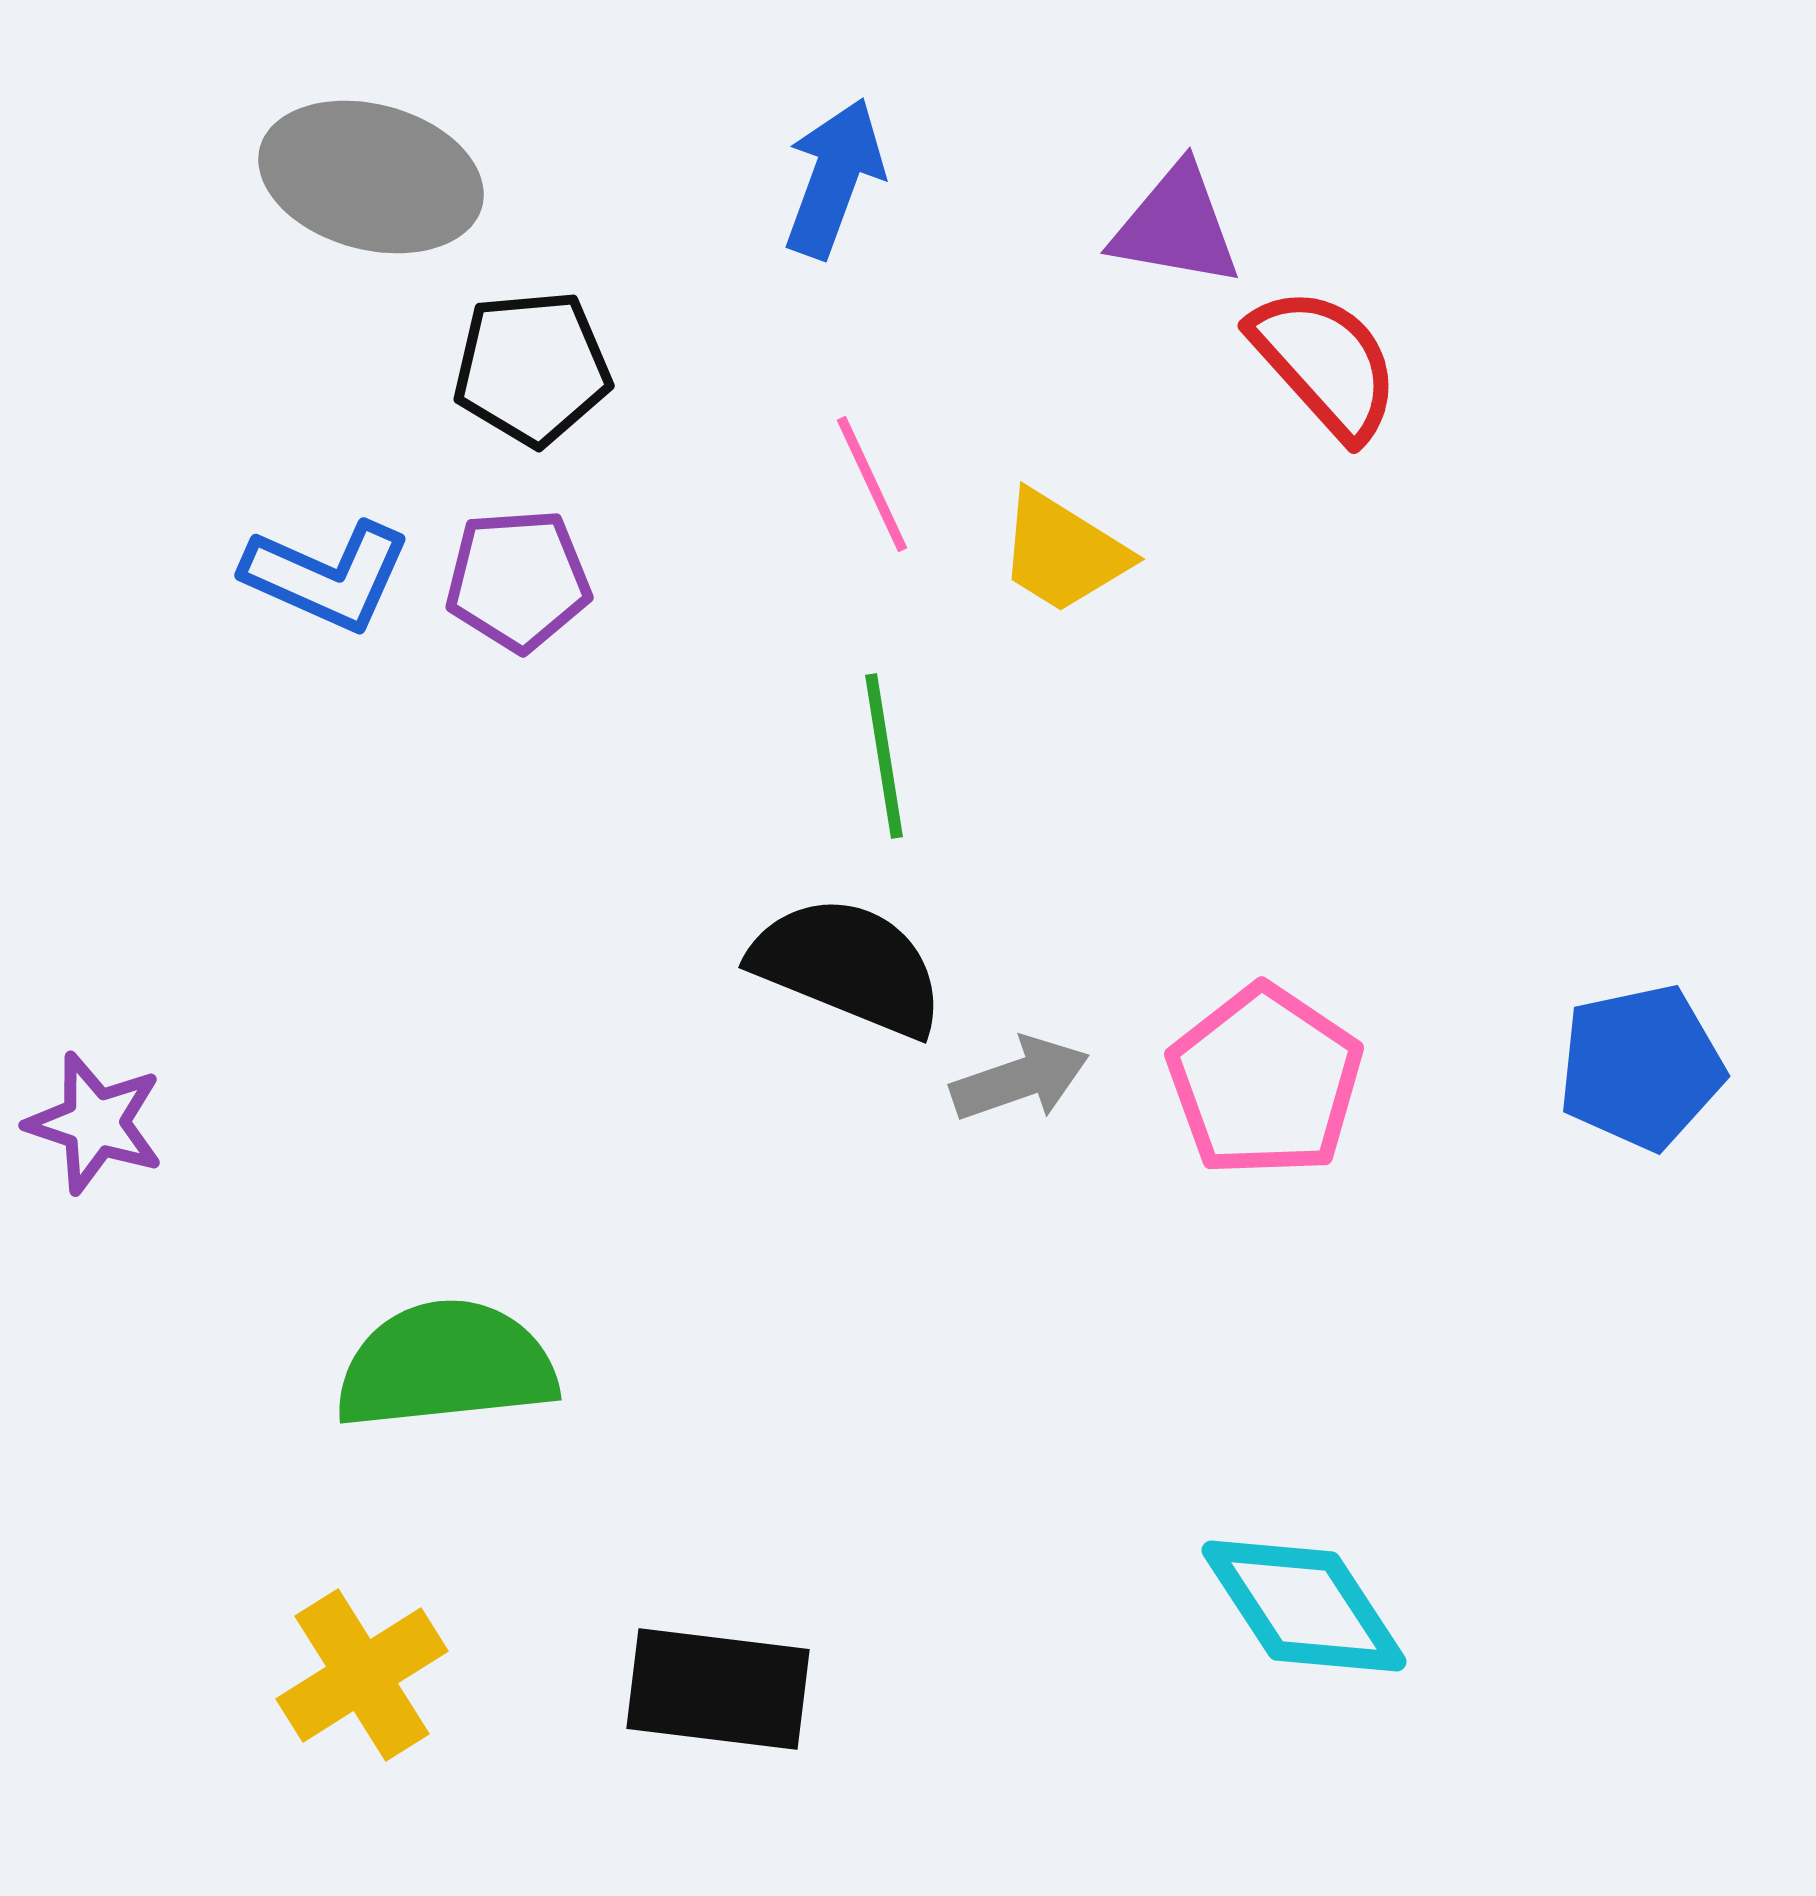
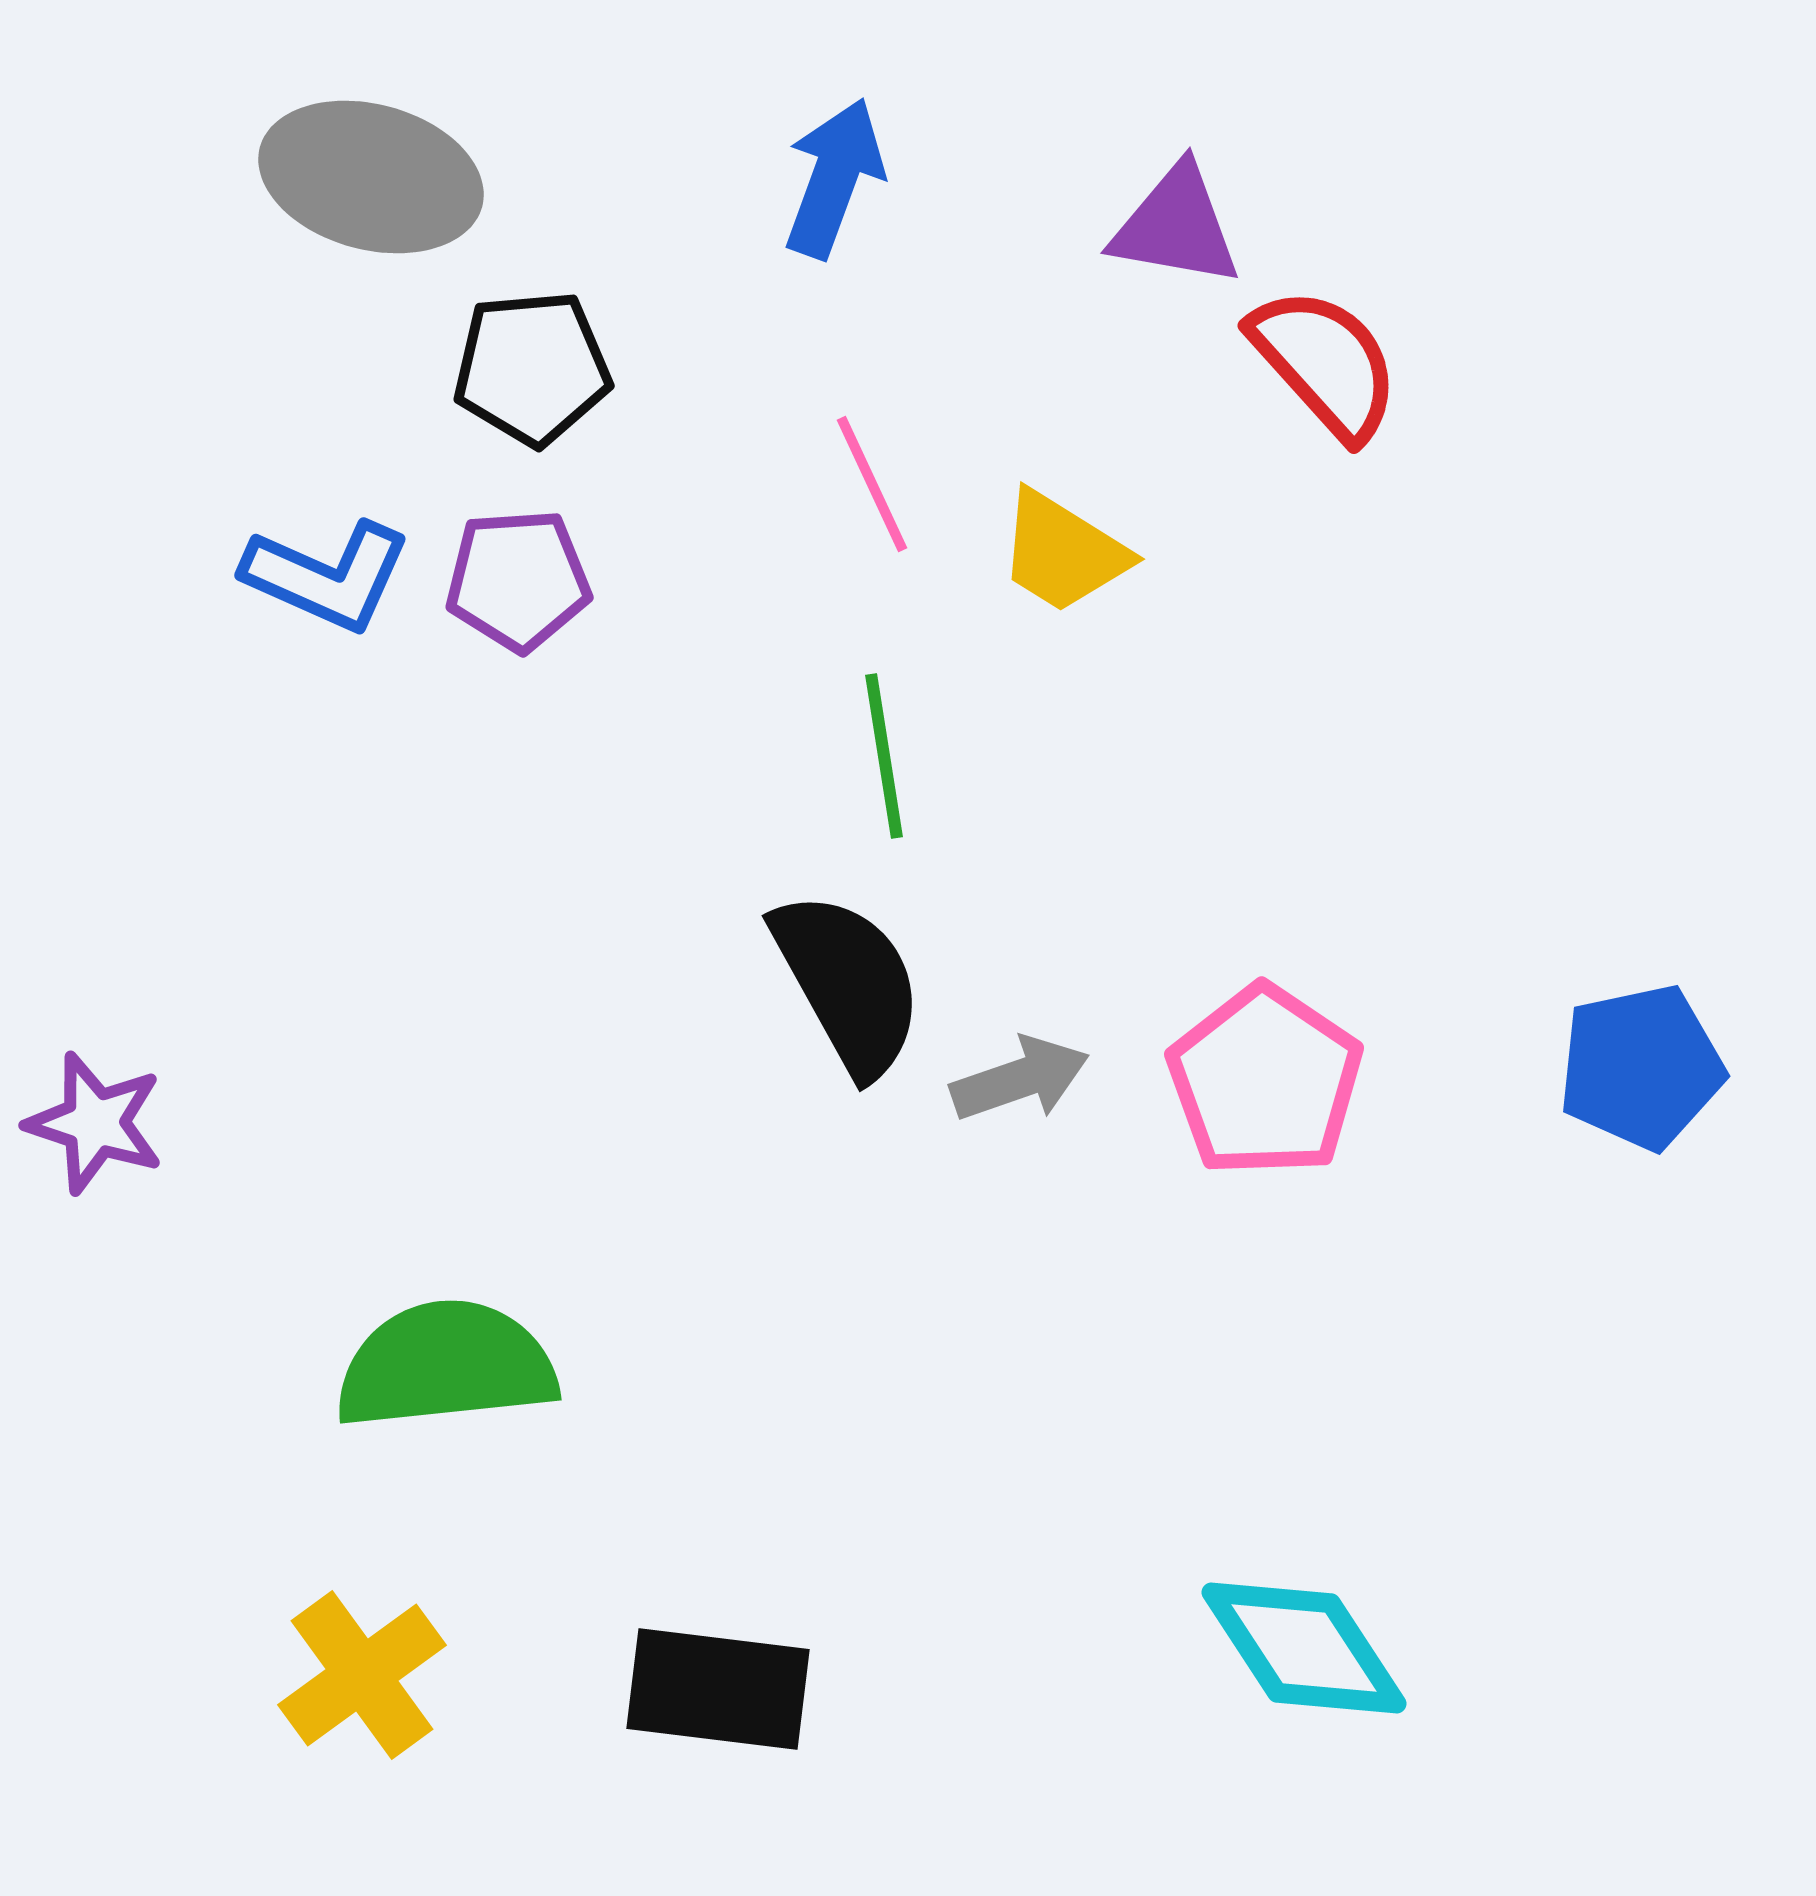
black semicircle: moved 17 px down; rotated 39 degrees clockwise
cyan diamond: moved 42 px down
yellow cross: rotated 4 degrees counterclockwise
